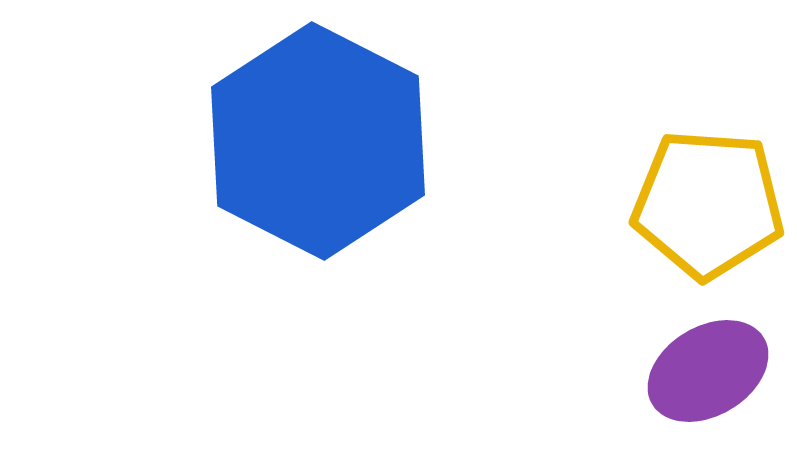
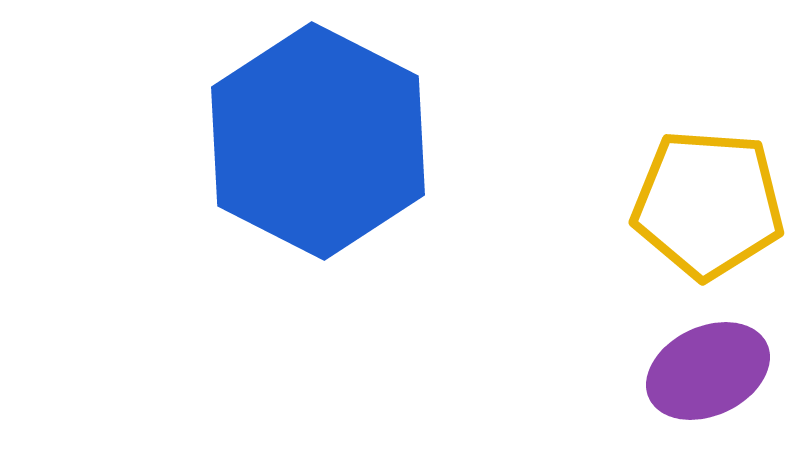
purple ellipse: rotated 6 degrees clockwise
